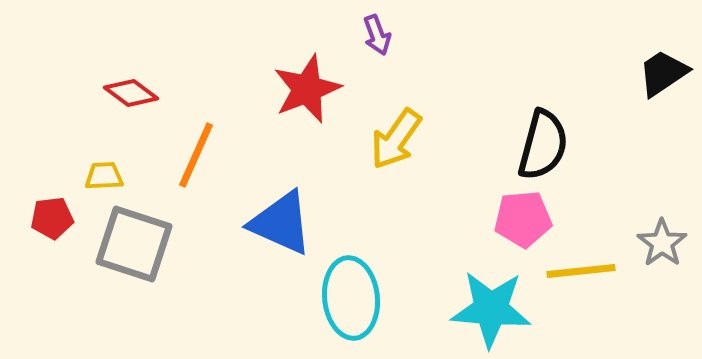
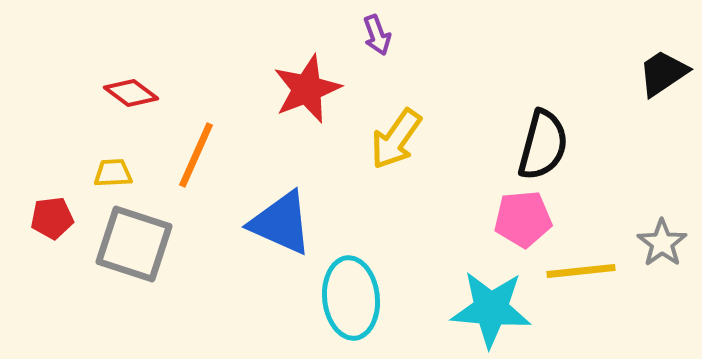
yellow trapezoid: moved 9 px right, 3 px up
